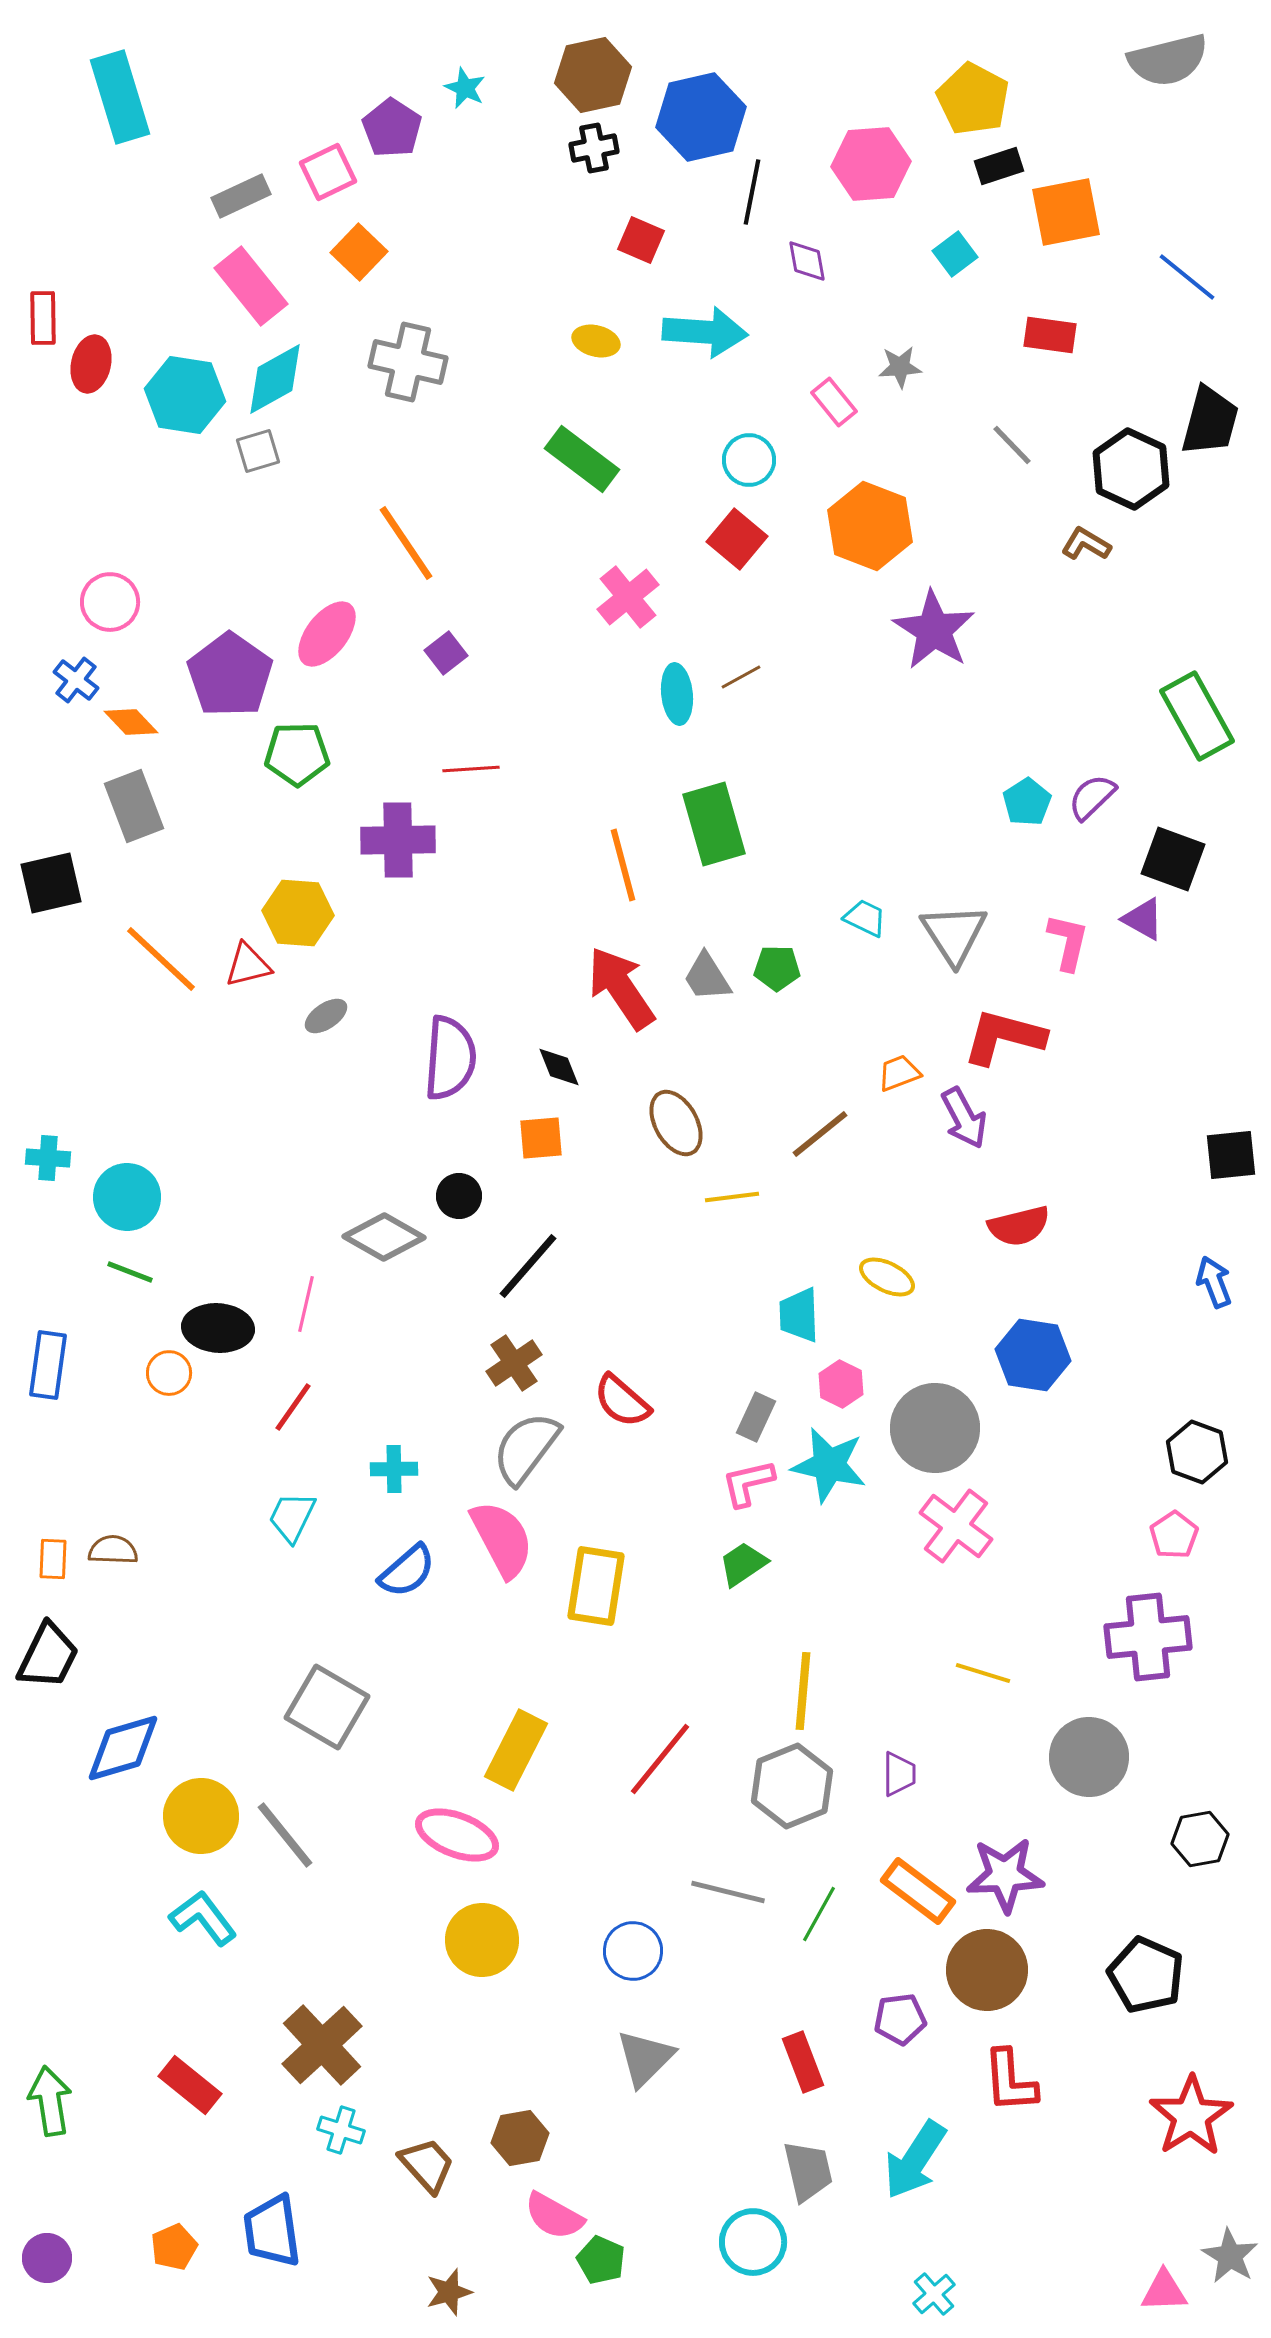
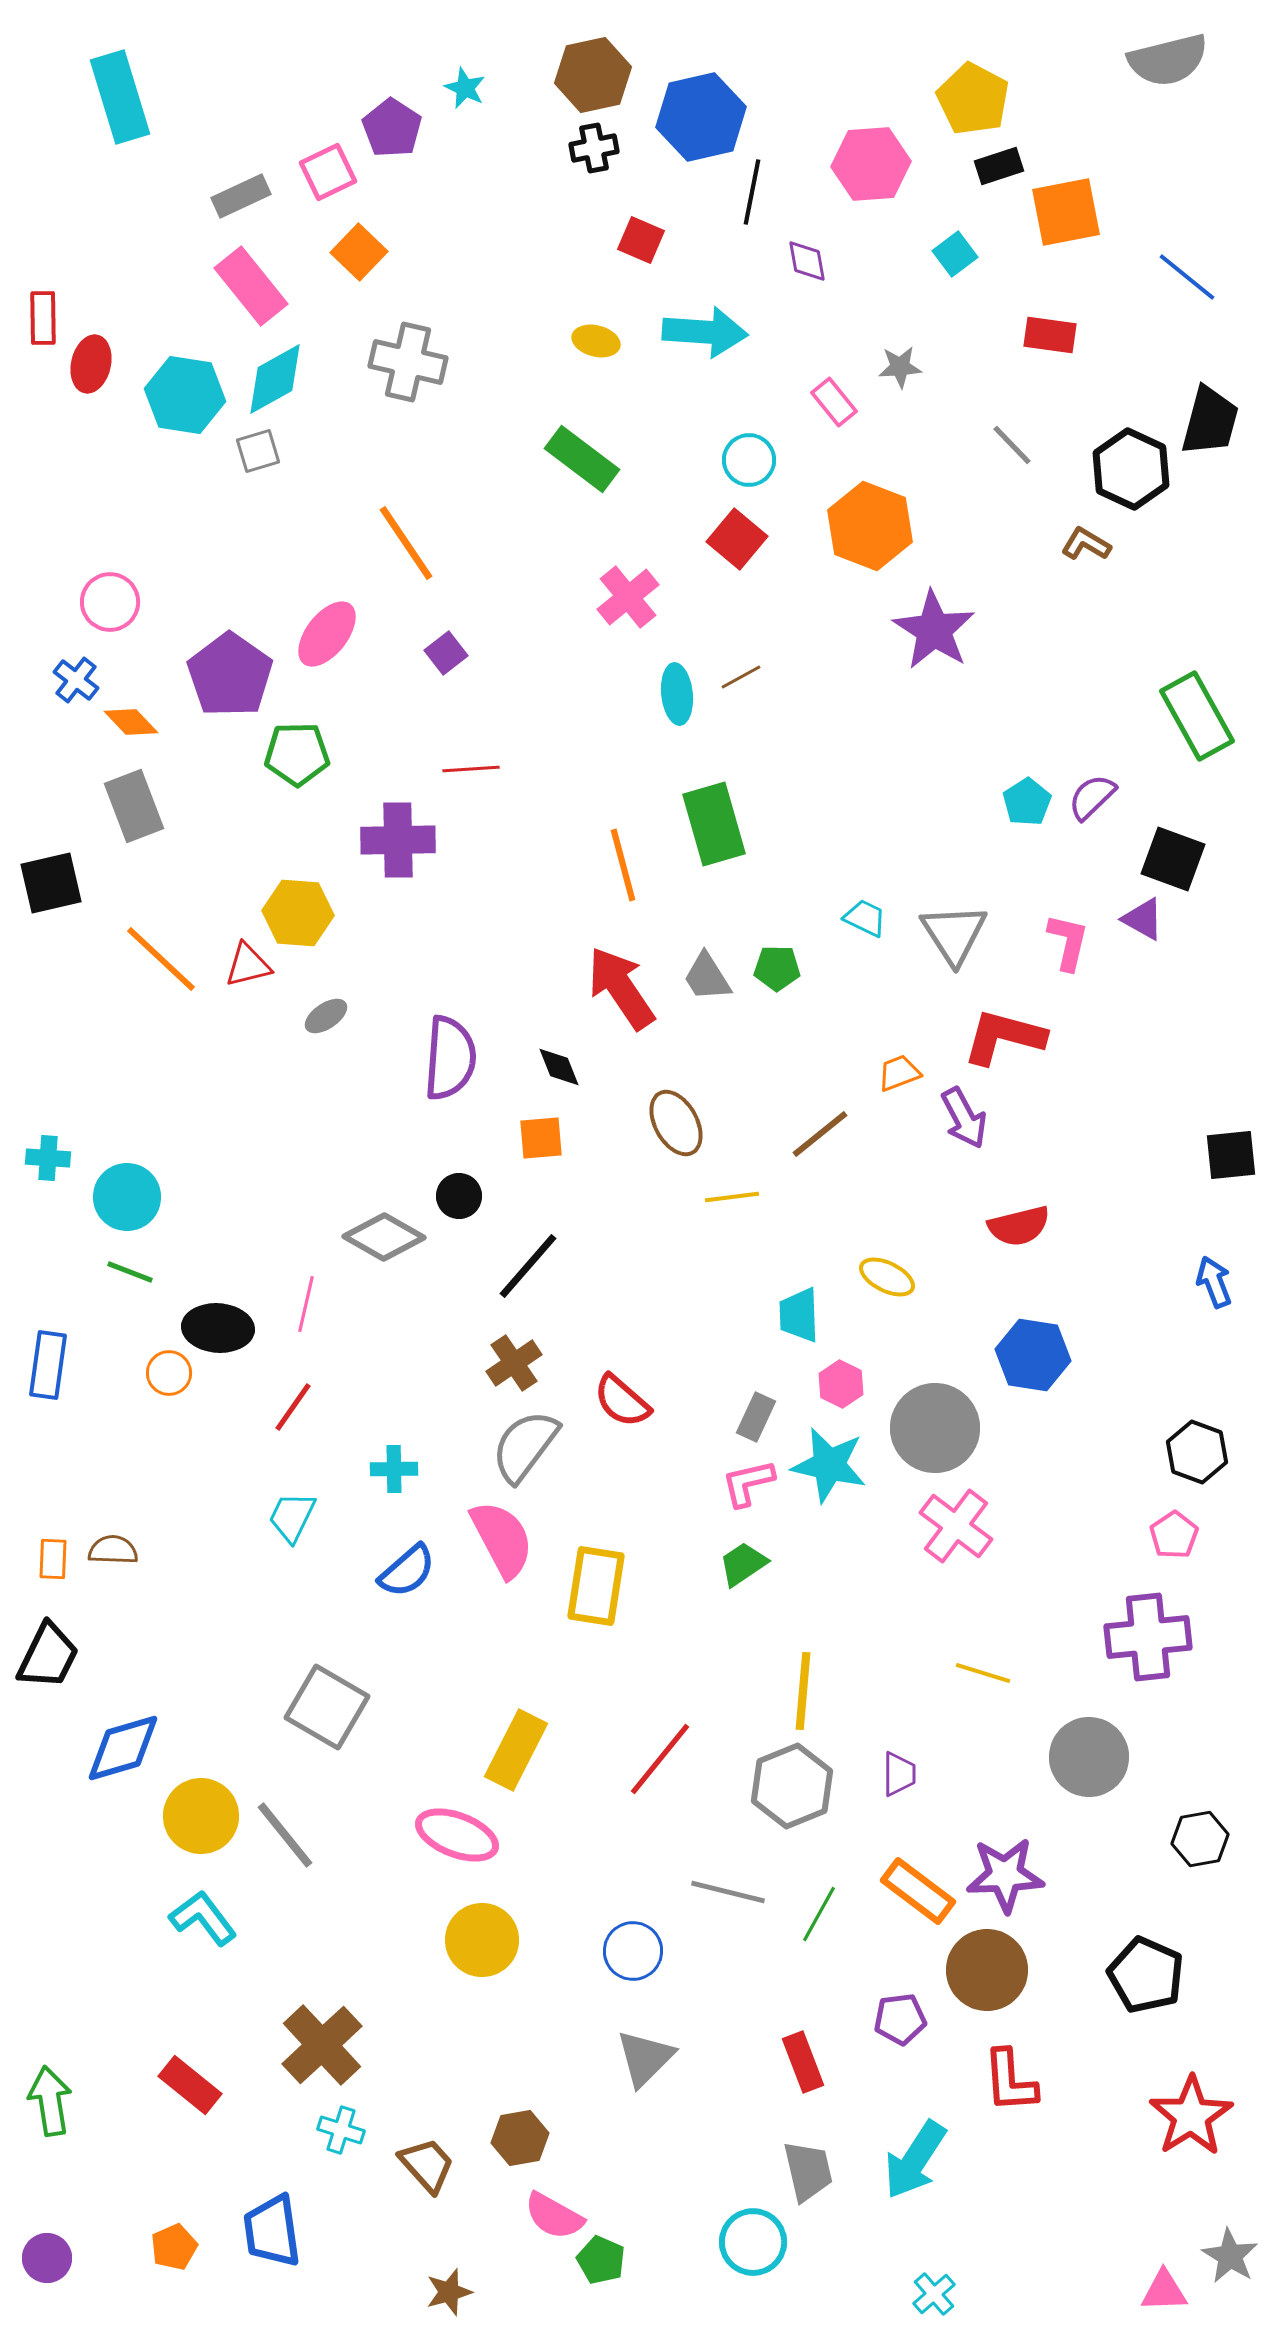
gray semicircle at (526, 1448): moved 1 px left, 2 px up
